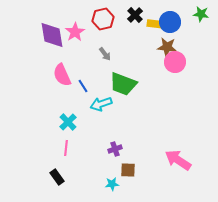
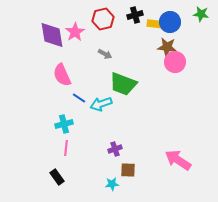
black cross: rotated 28 degrees clockwise
gray arrow: rotated 24 degrees counterclockwise
blue line: moved 4 px left, 12 px down; rotated 24 degrees counterclockwise
cyan cross: moved 4 px left, 2 px down; rotated 30 degrees clockwise
